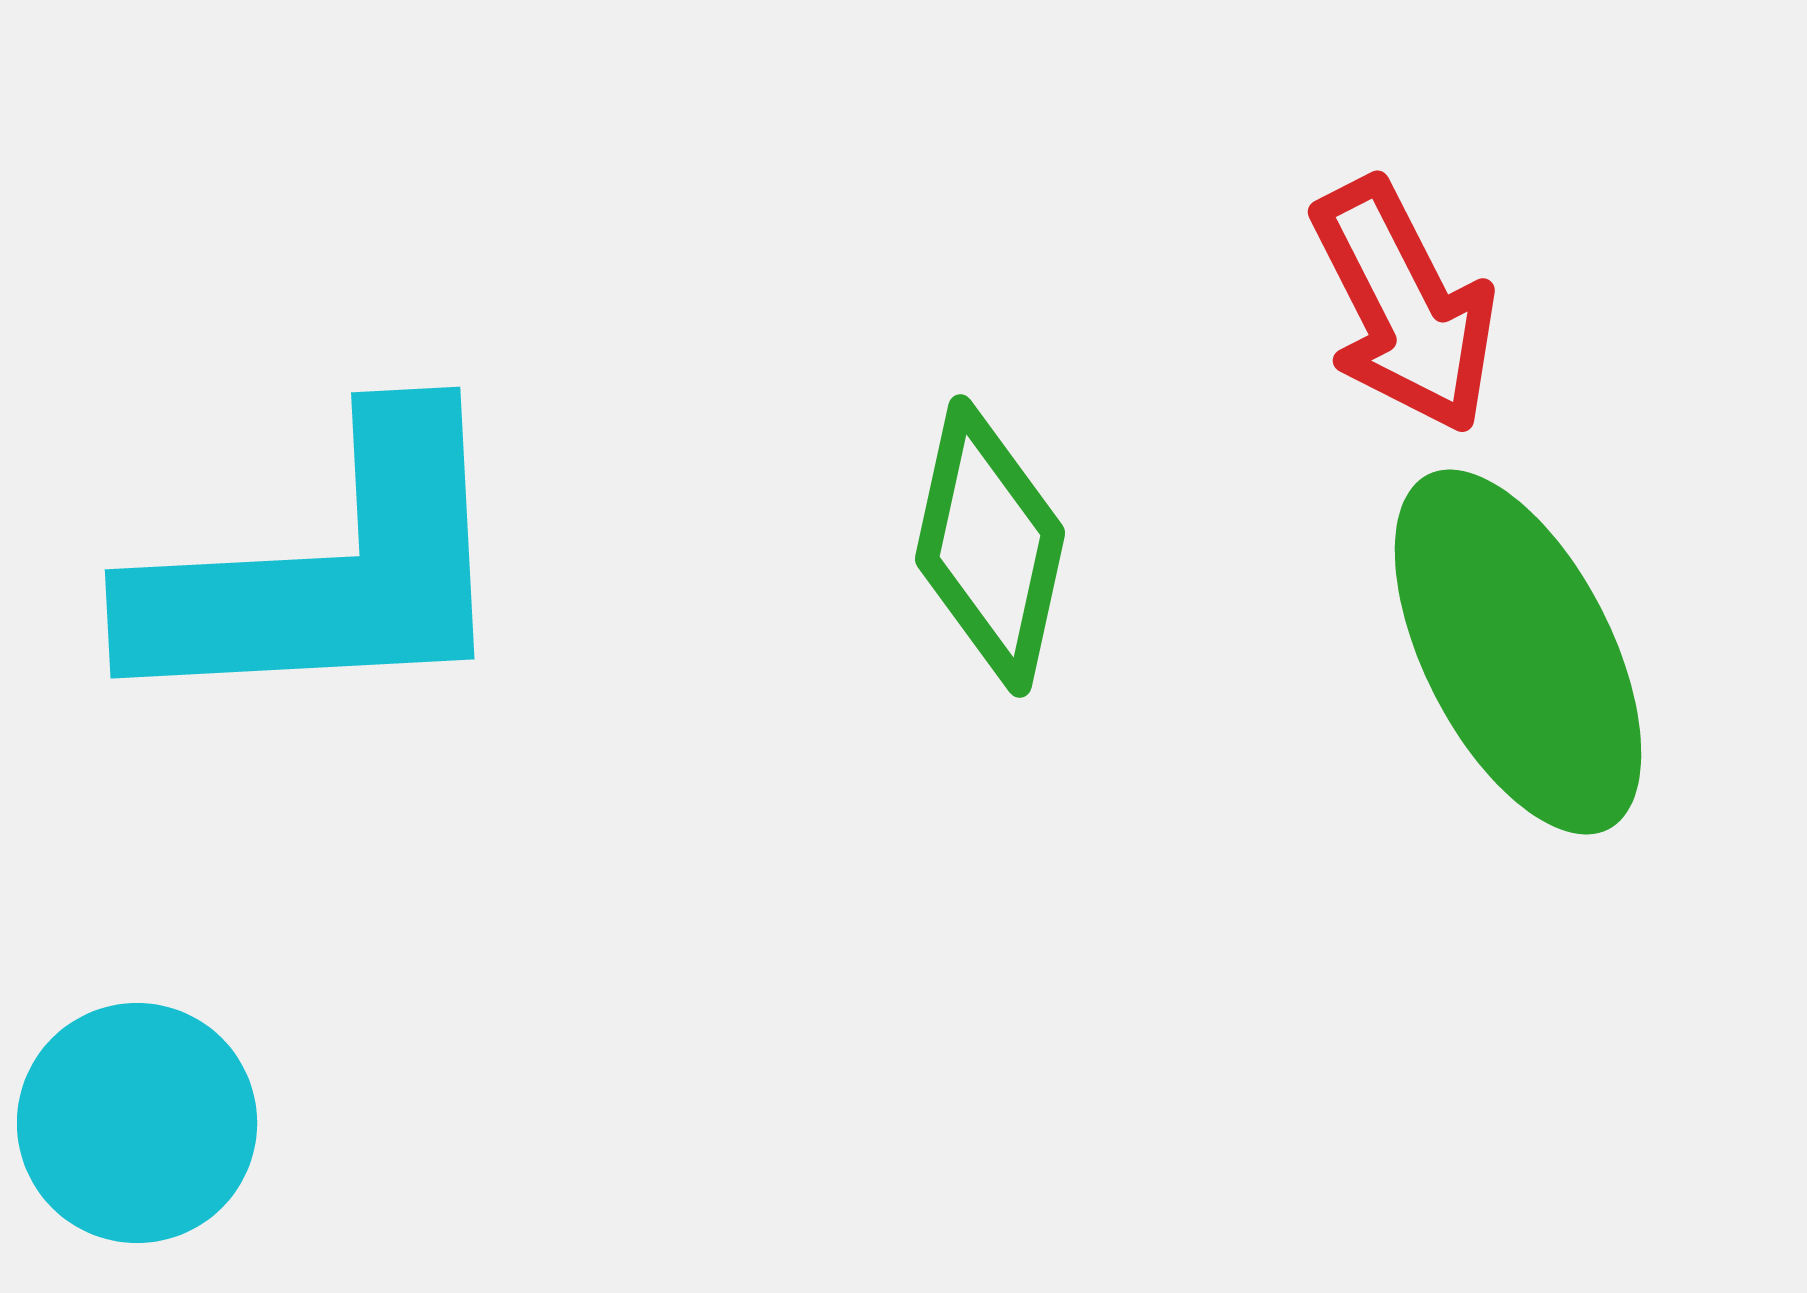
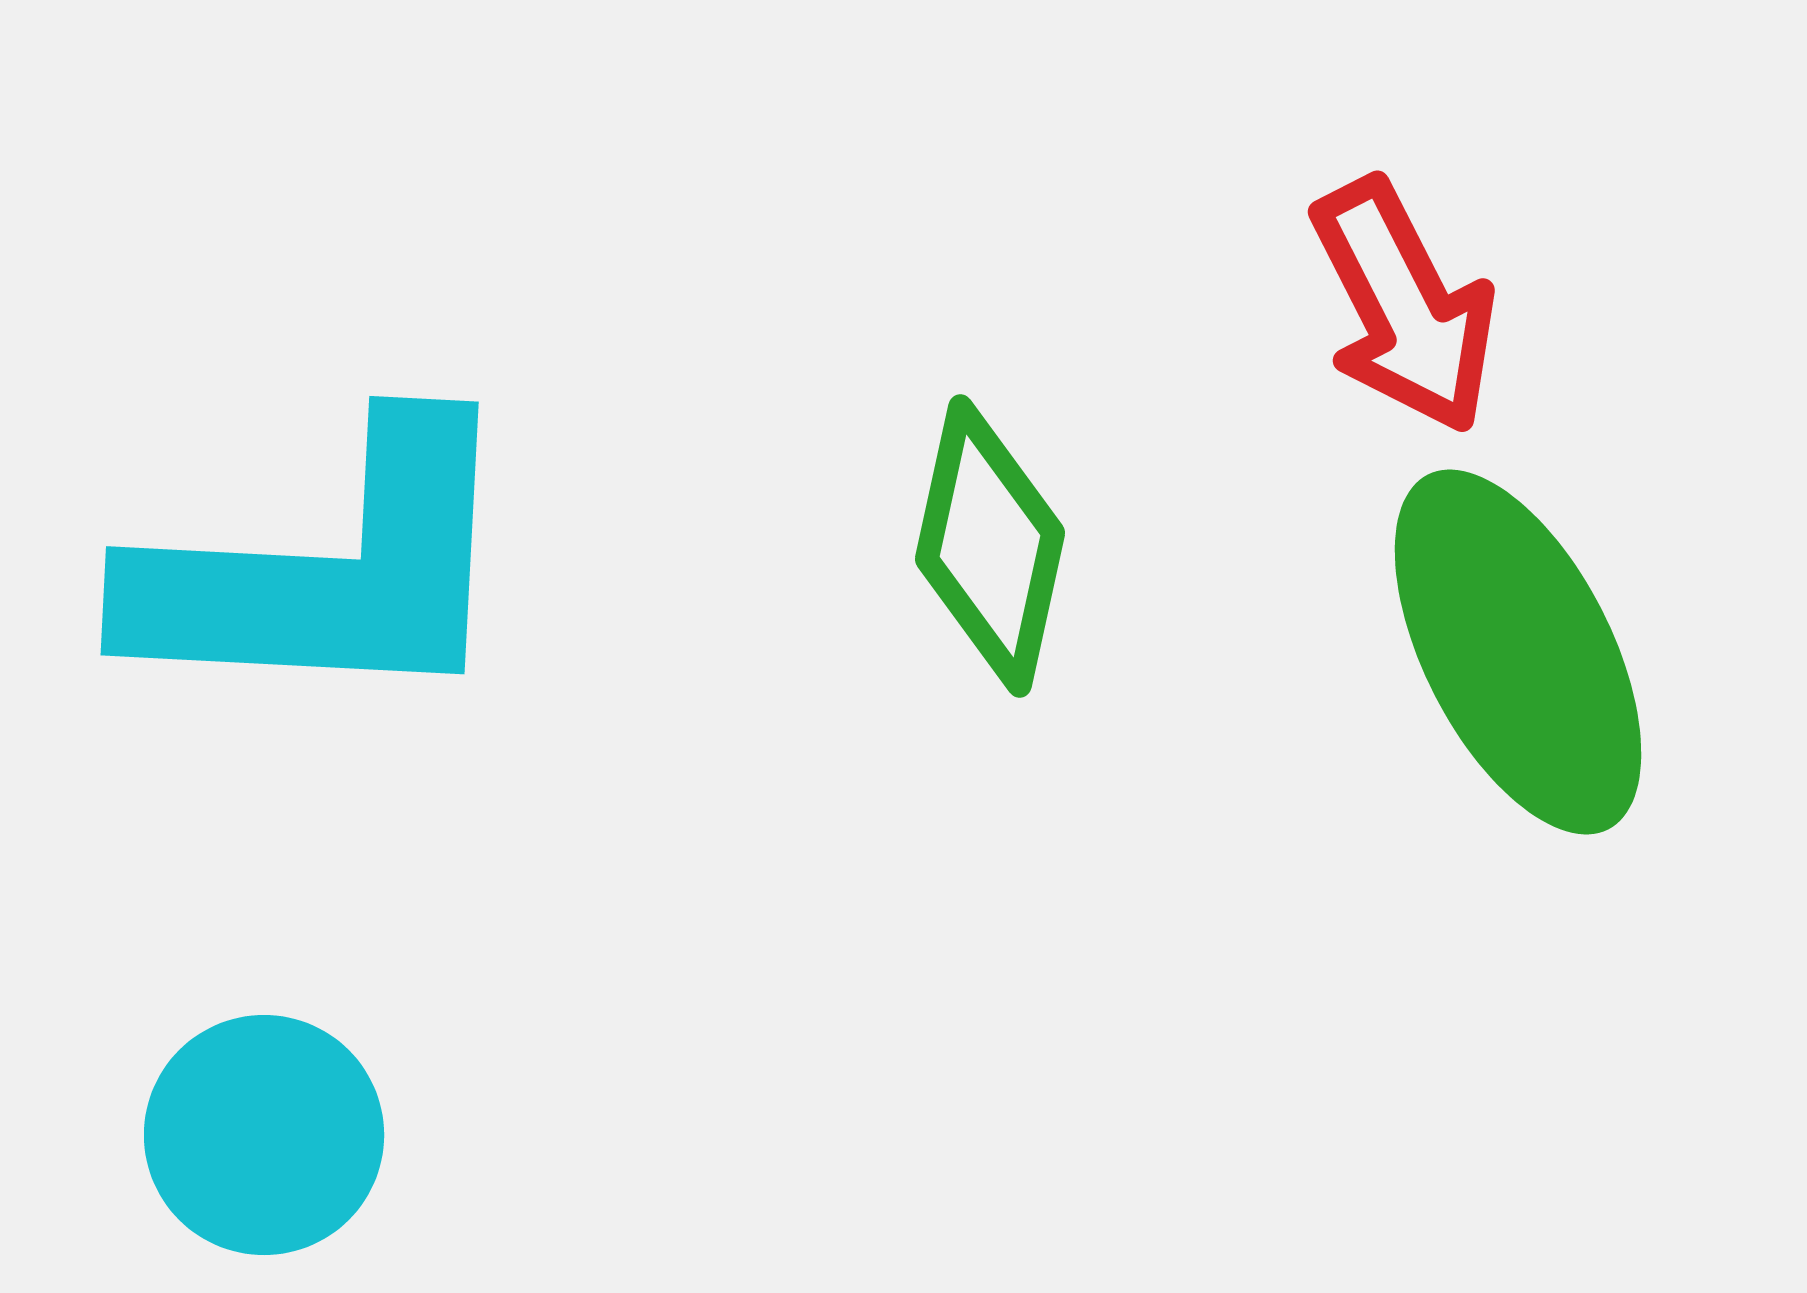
cyan L-shape: rotated 6 degrees clockwise
cyan circle: moved 127 px right, 12 px down
